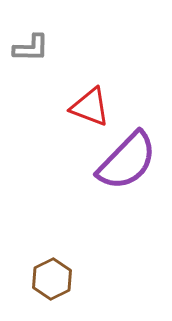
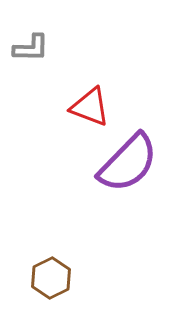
purple semicircle: moved 1 px right, 2 px down
brown hexagon: moved 1 px left, 1 px up
